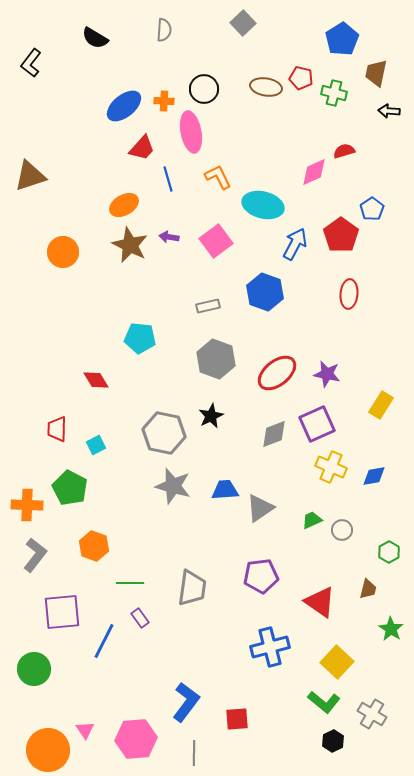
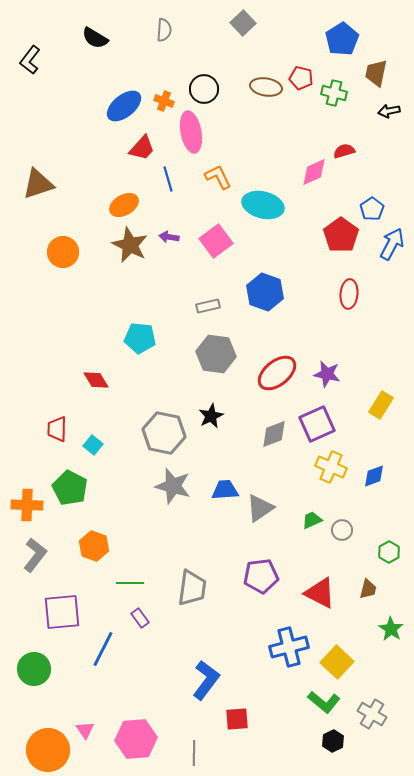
black L-shape at (31, 63): moved 1 px left, 3 px up
orange cross at (164, 101): rotated 18 degrees clockwise
black arrow at (389, 111): rotated 15 degrees counterclockwise
brown triangle at (30, 176): moved 8 px right, 8 px down
blue arrow at (295, 244): moved 97 px right
gray hexagon at (216, 359): moved 5 px up; rotated 12 degrees counterclockwise
cyan square at (96, 445): moved 3 px left; rotated 24 degrees counterclockwise
blue diamond at (374, 476): rotated 10 degrees counterclockwise
red triangle at (320, 602): moved 9 px up; rotated 8 degrees counterclockwise
blue line at (104, 641): moved 1 px left, 8 px down
blue cross at (270, 647): moved 19 px right
blue L-shape at (186, 702): moved 20 px right, 22 px up
